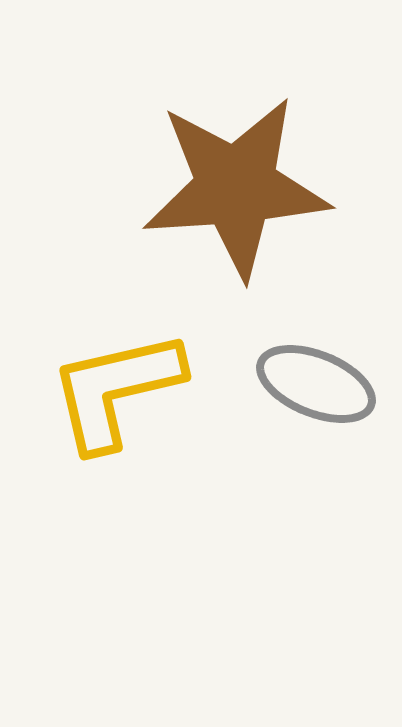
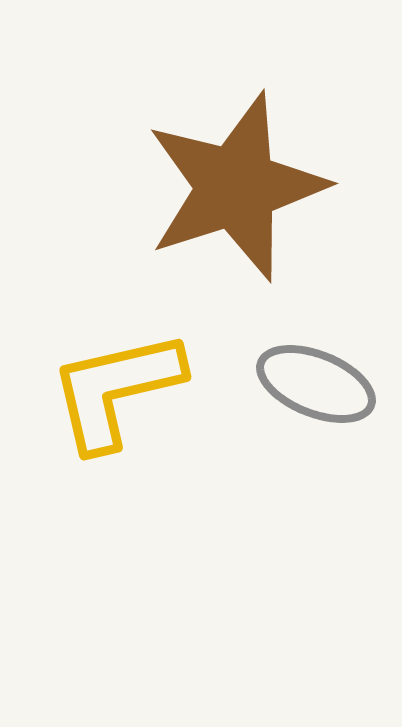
brown star: rotated 14 degrees counterclockwise
